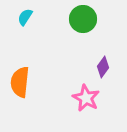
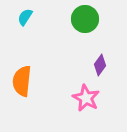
green circle: moved 2 px right
purple diamond: moved 3 px left, 2 px up
orange semicircle: moved 2 px right, 1 px up
